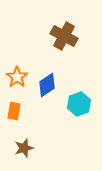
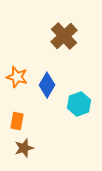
brown cross: rotated 20 degrees clockwise
orange star: rotated 20 degrees counterclockwise
blue diamond: rotated 25 degrees counterclockwise
orange rectangle: moved 3 px right, 10 px down
